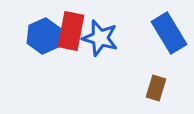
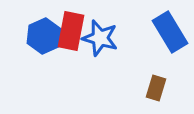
blue rectangle: moved 1 px right, 1 px up
